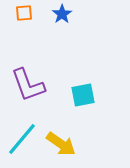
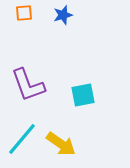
blue star: moved 1 px right, 1 px down; rotated 18 degrees clockwise
